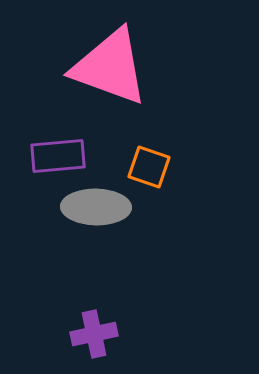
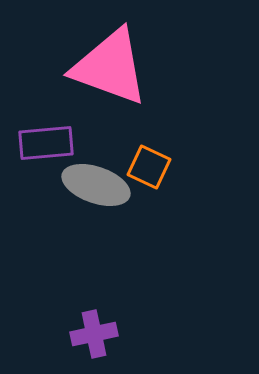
purple rectangle: moved 12 px left, 13 px up
orange square: rotated 6 degrees clockwise
gray ellipse: moved 22 px up; rotated 18 degrees clockwise
